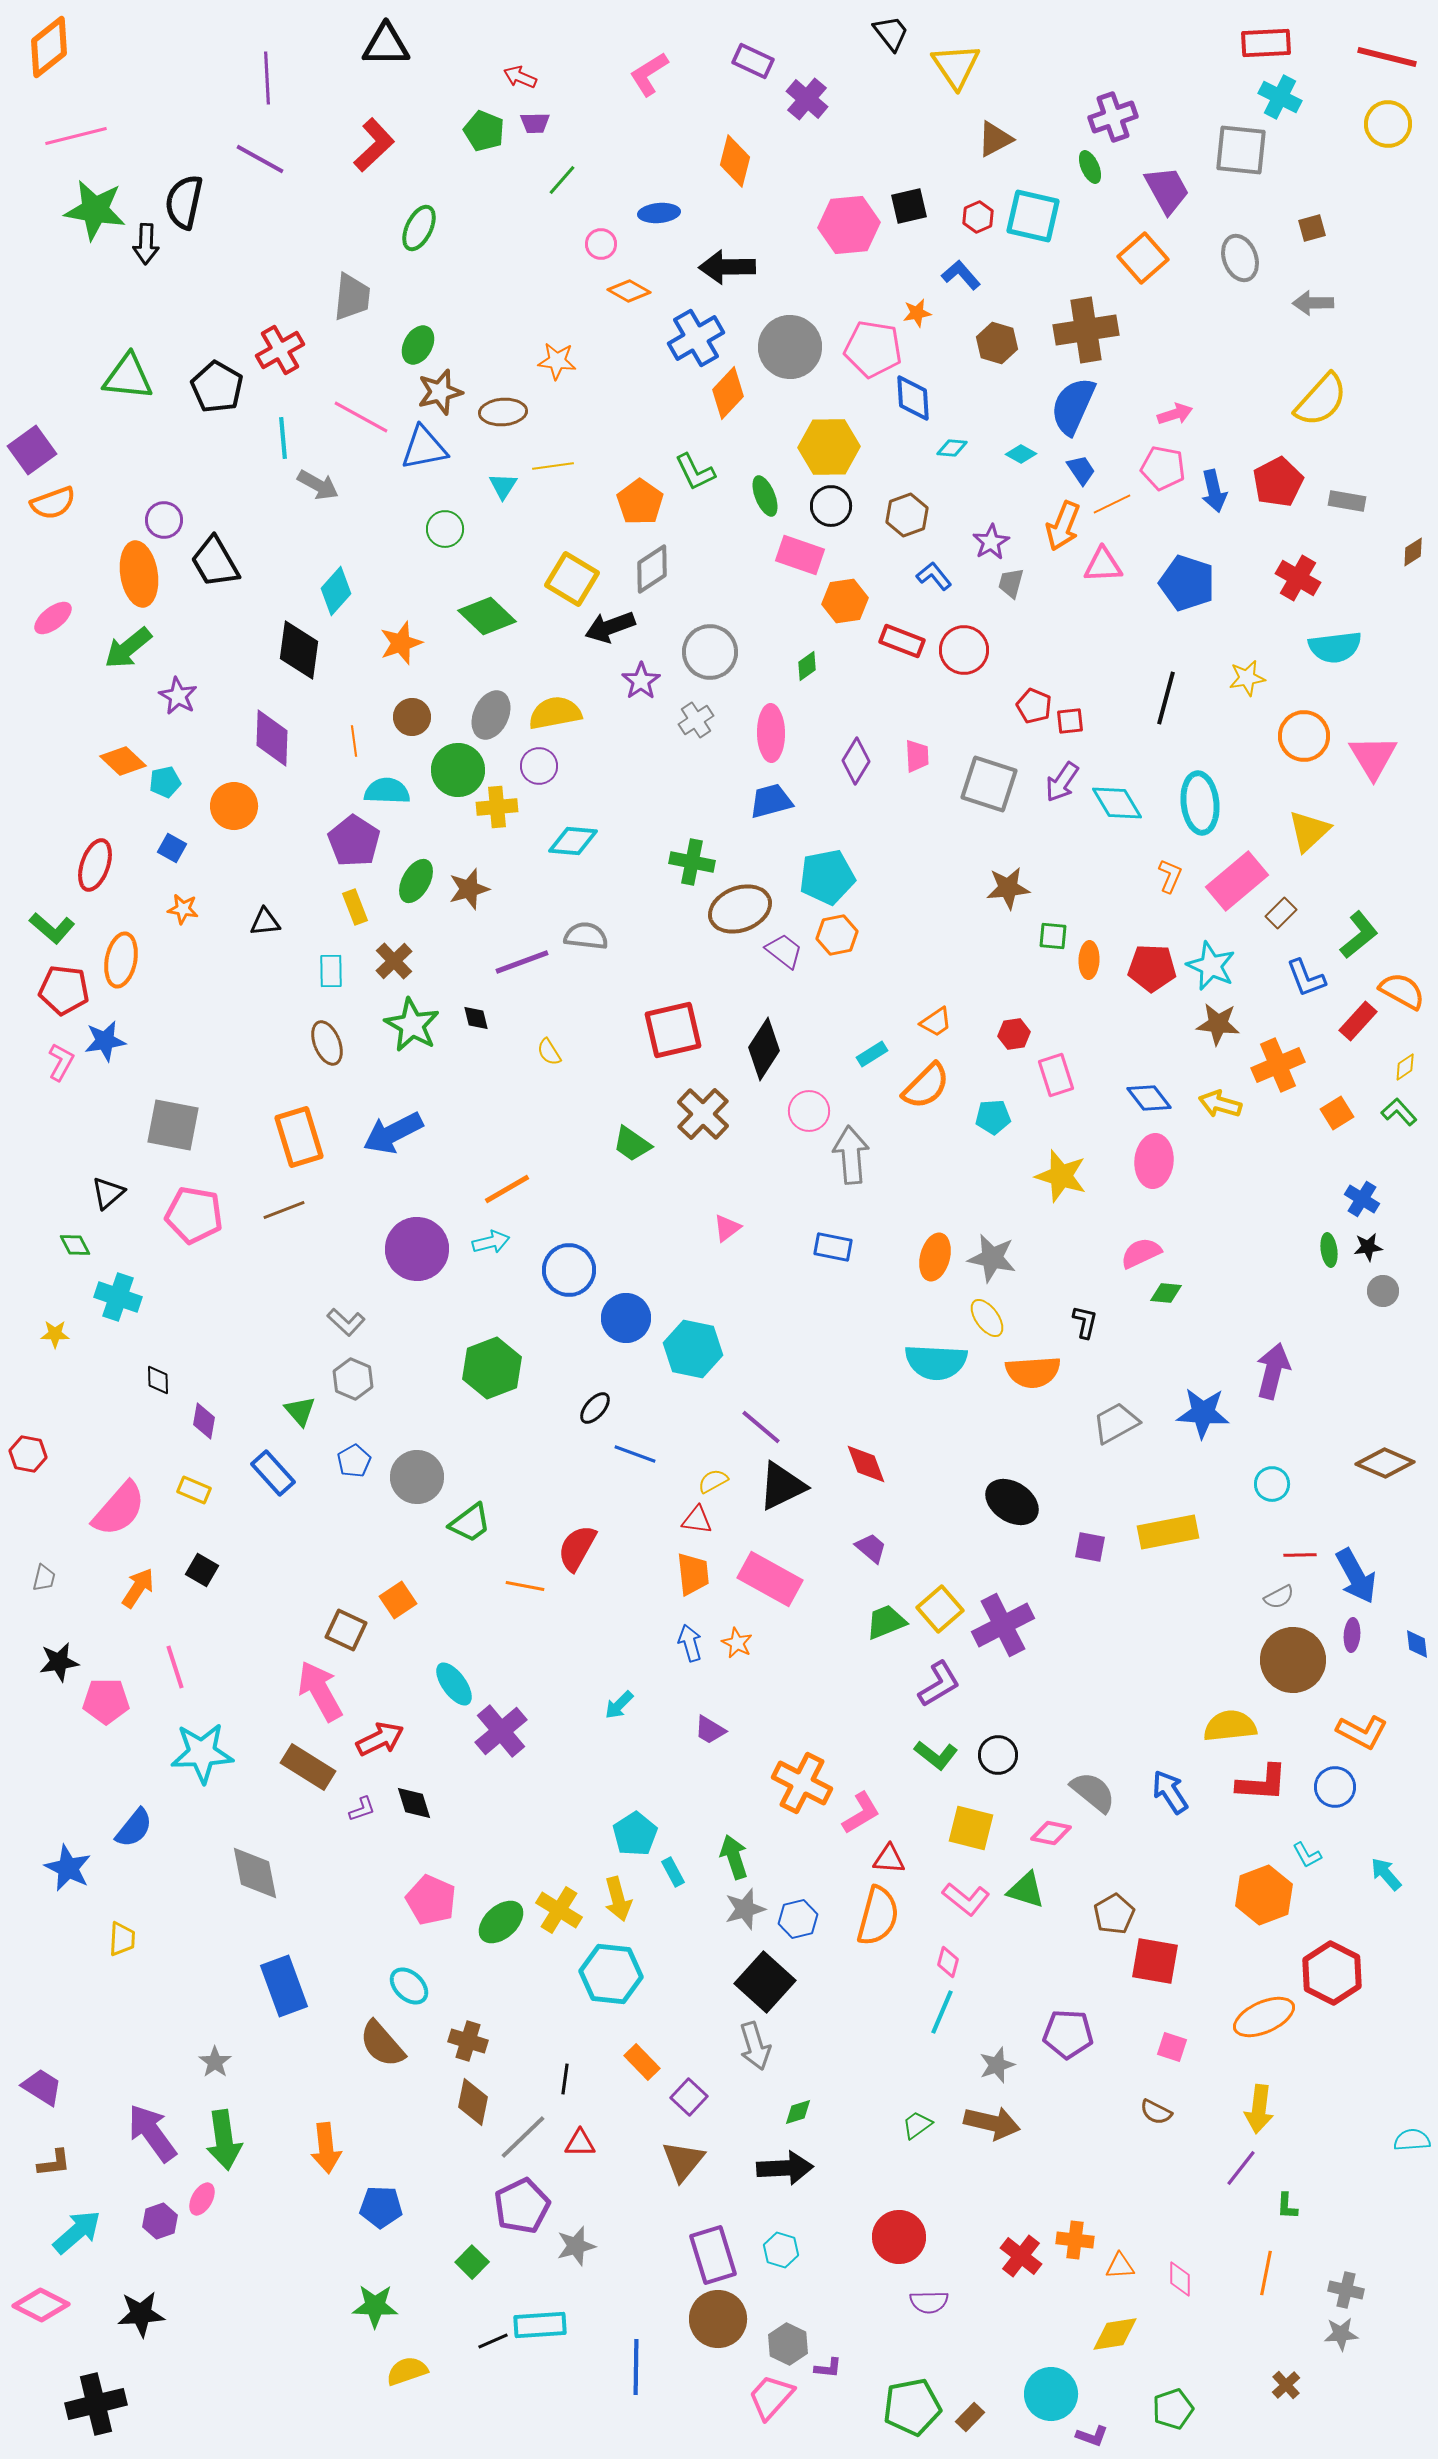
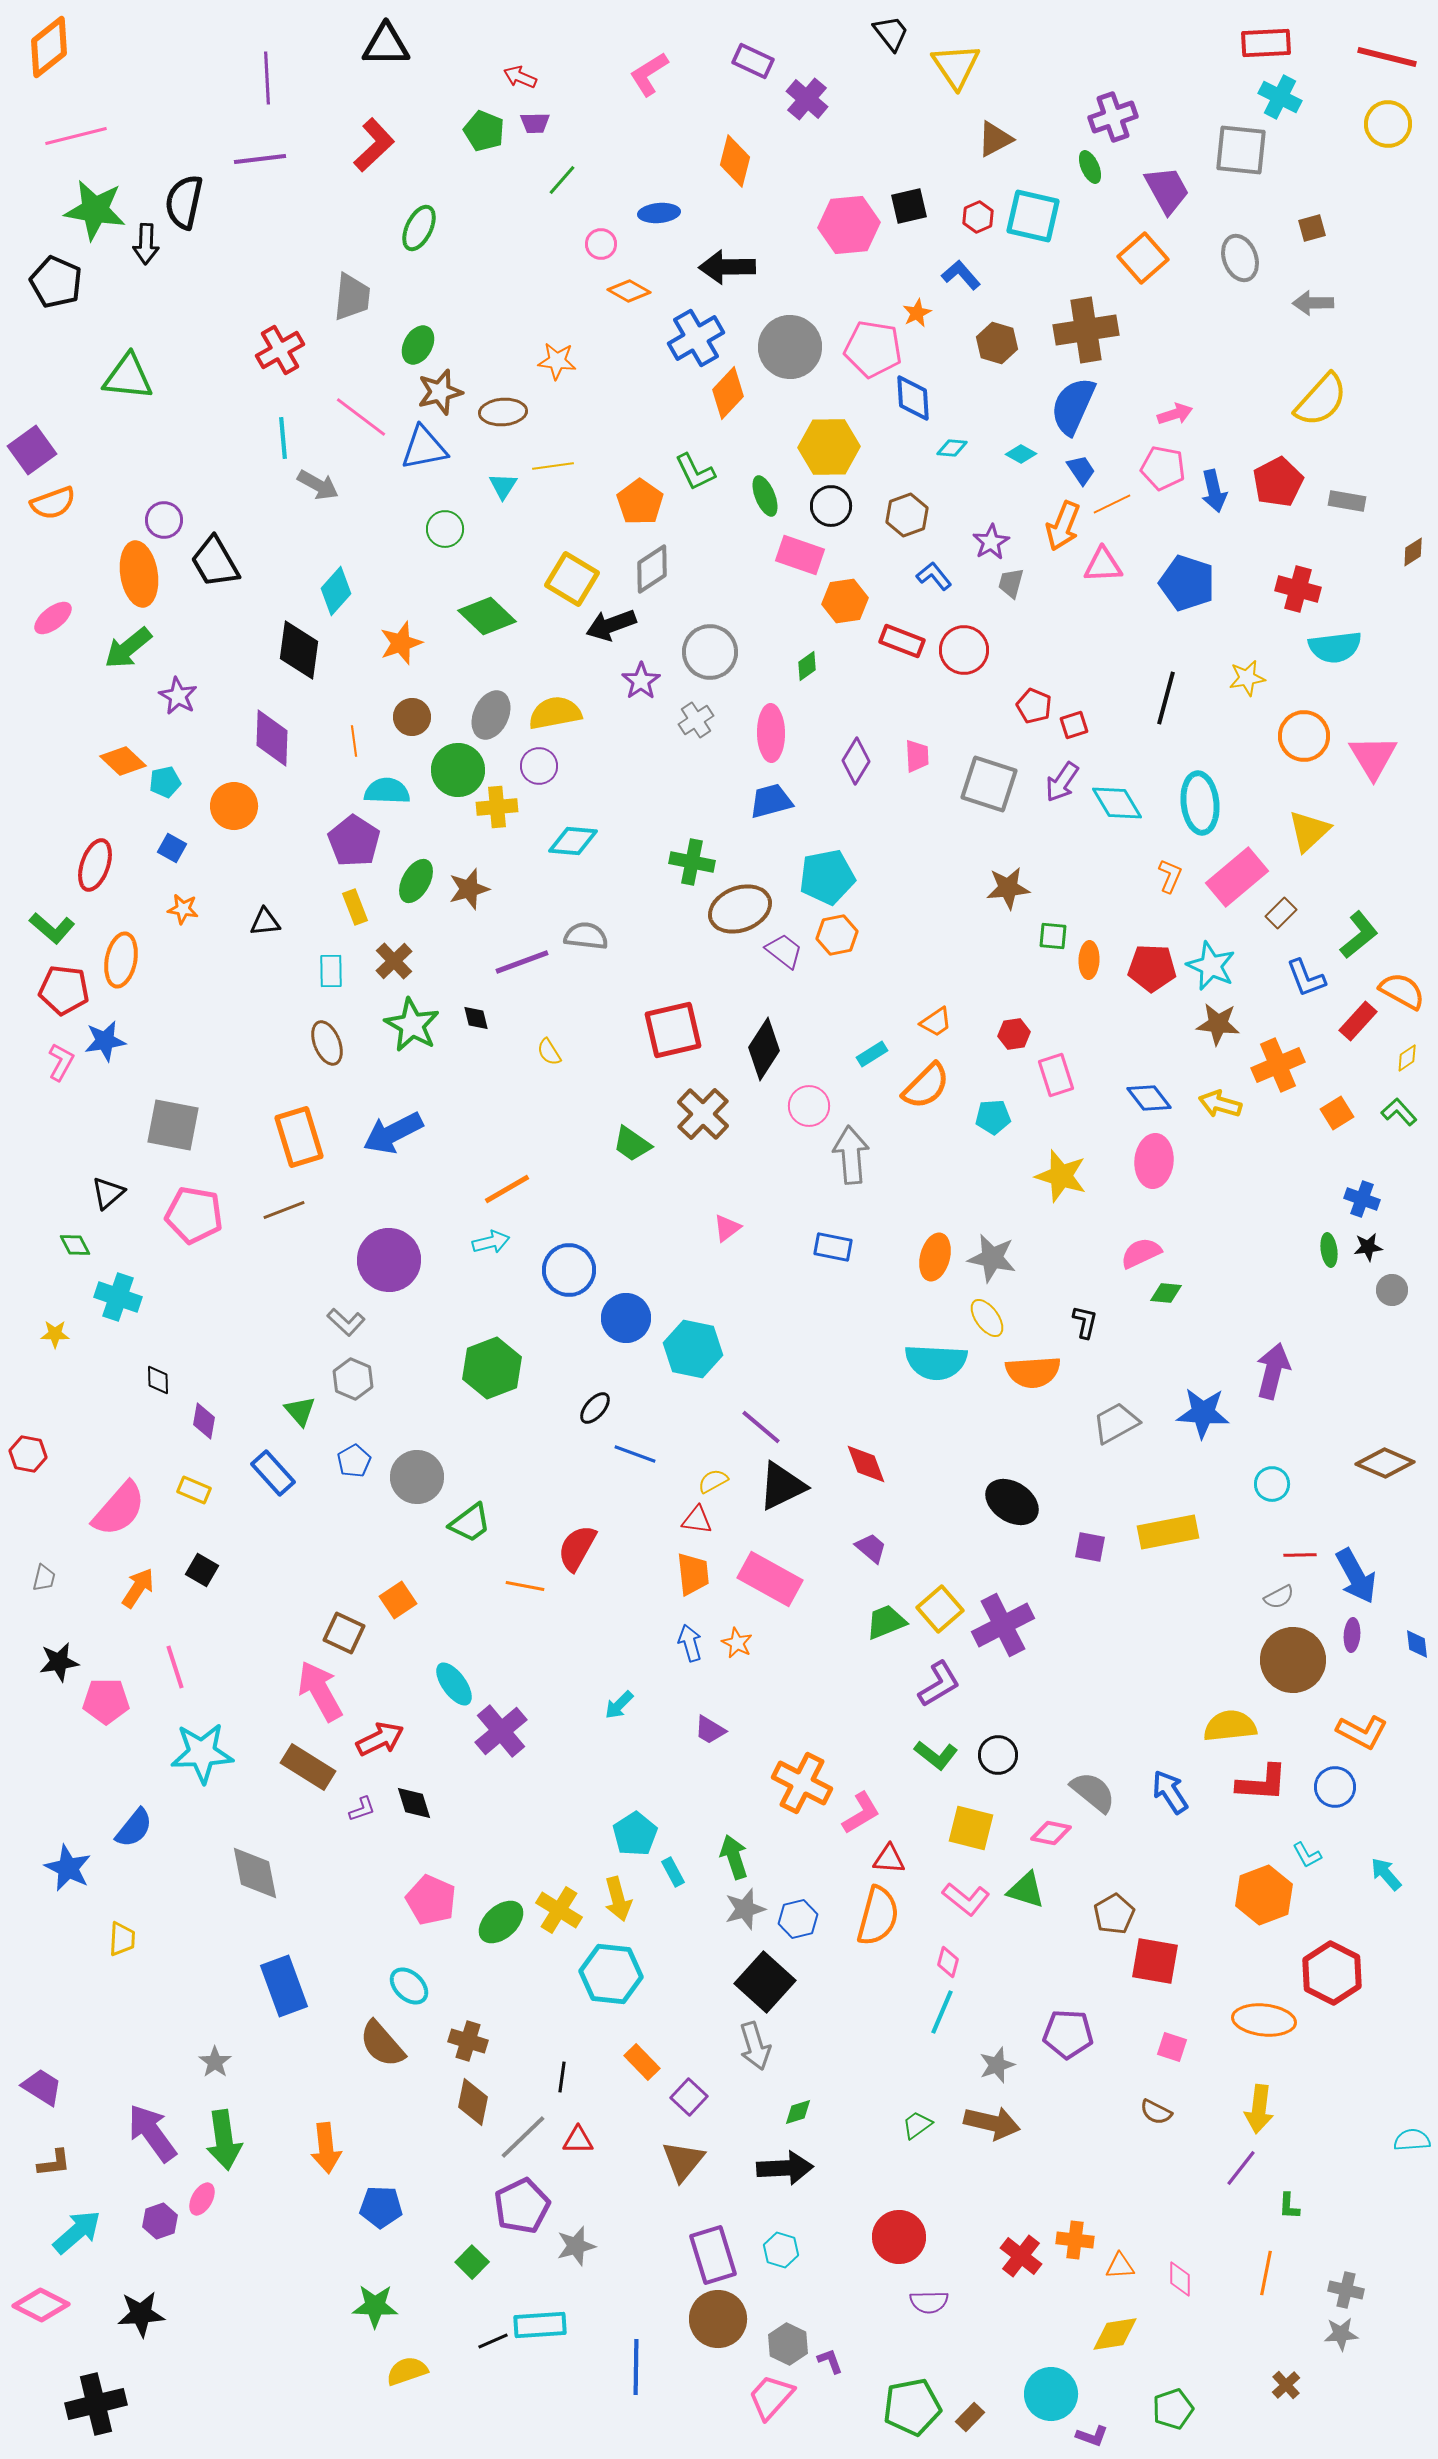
purple line at (260, 159): rotated 36 degrees counterclockwise
orange star at (917, 313): rotated 16 degrees counterclockwise
black pentagon at (217, 387): moved 161 px left, 105 px up; rotated 6 degrees counterclockwise
pink line at (361, 417): rotated 8 degrees clockwise
red cross at (1298, 578): moved 11 px down; rotated 15 degrees counterclockwise
black arrow at (610, 627): moved 1 px right, 2 px up
red square at (1070, 721): moved 4 px right, 4 px down; rotated 12 degrees counterclockwise
pink rectangle at (1237, 881): moved 4 px up
yellow diamond at (1405, 1067): moved 2 px right, 9 px up
pink circle at (809, 1111): moved 5 px up
blue cross at (1362, 1199): rotated 12 degrees counterclockwise
purple circle at (417, 1249): moved 28 px left, 11 px down
gray circle at (1383, 1291): moved 9 px right, 1 px up
brown square at (346, 1630): moved 2 px left, 3 px down
orange ellipse at (1264, 2017): moved 3 px down; rotated 30 degrees clockwise
black line at (565, 2079): moved 3 px left, 2 px up
red triangle at (580, 2143): moved 2 px left, 3 px up
green L-shape at (1287, 2206): moved 2 px right
purple L-shape at (828, 2368): moved 2 px right, 7 px up; rotated 116 degrees counterclockwise
